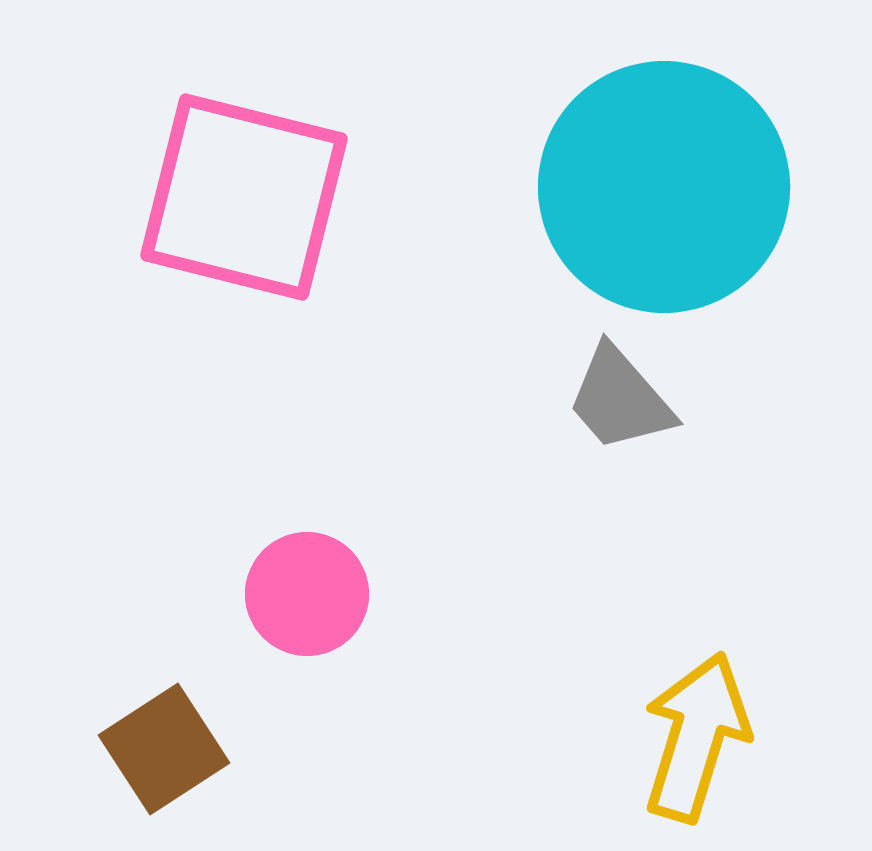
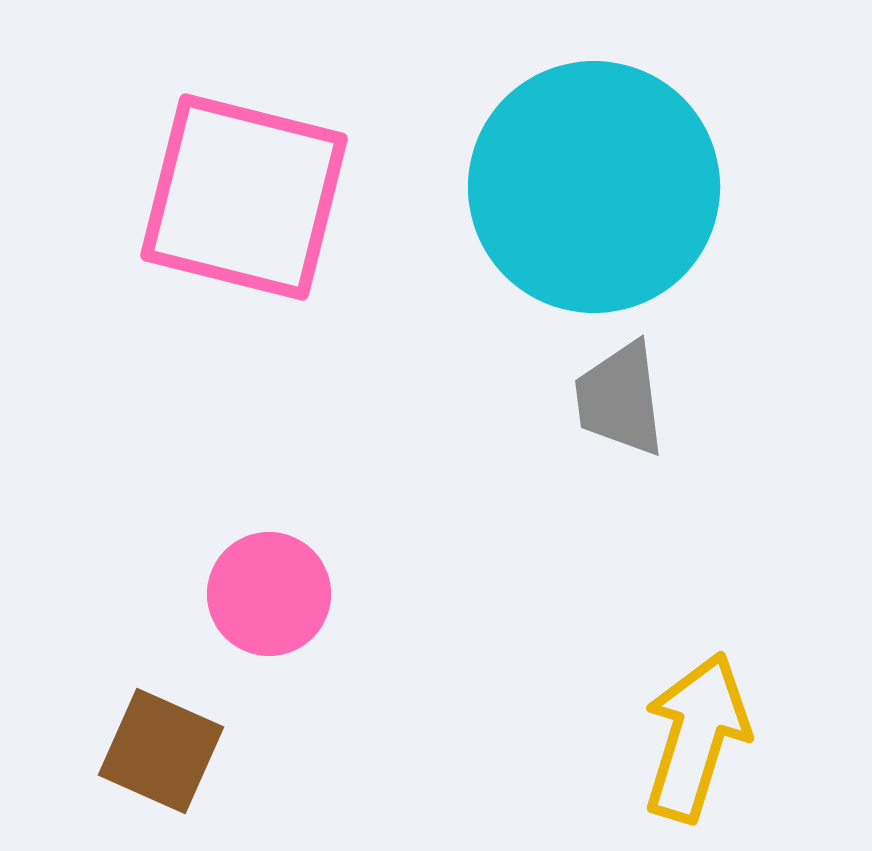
cyan circle: moved 70 px left
gray trapezoid: rotated 34 degrees clockwise
pink circle: moved 38 px left
brown square: moved 3 px left, 2 px down; rotated 33 degrees counterclockwise
